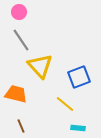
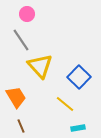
pink circle: moved 8 px right, 2 px down
blue square: rotated 25 degrees counterclockwise
orange trapezoid: moved 3 px down; rotated 45 degrees clockwise
cyan rectangle: rotated 16 degrees counterclockwise
